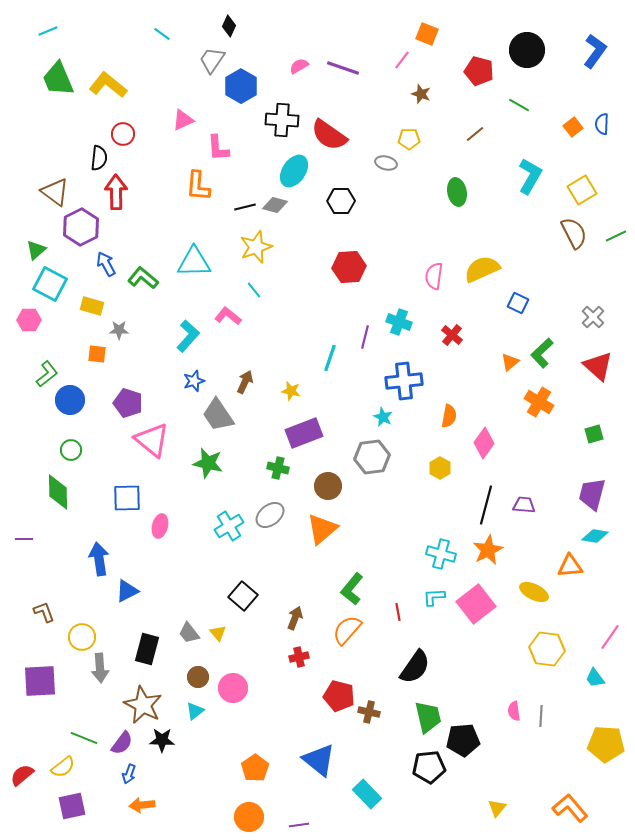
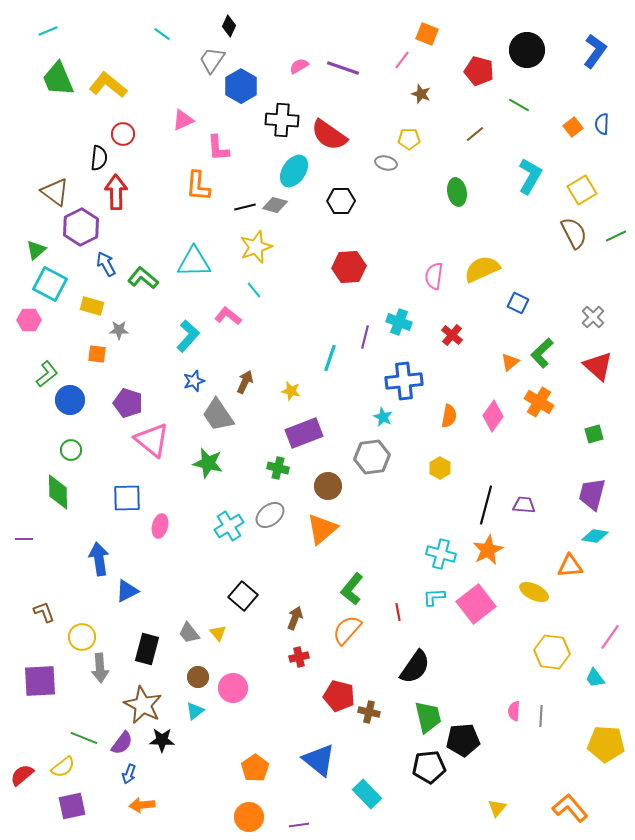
pink diamond at (484, 443): moved 9 px right, 27 px up
yellow hexagon at (547, 649): moved 5 px right, 3 px down
pink semicircle at (514, 711): rotated 12 degrees clockwise
